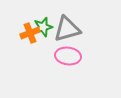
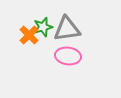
gray triangle: rotated 8 degrees clockwise
orange cross: moved 1 px left, 2 px down; rotated 24 degrees counterclockwise
